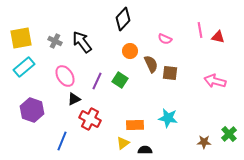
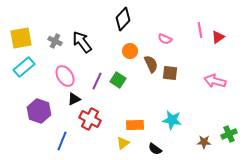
red triangle: rotated 48 degrees counterclockwise
green square: moved 2 px left
purple hexagon: moved 7 px right, 1 px down
cyan star: moved 4 px right, 2 px down
green cross: rotated 21 degrees clockwise
black semicircle: moved 10 px right, 1 px up; rotated 144 degrees counterclockwise
